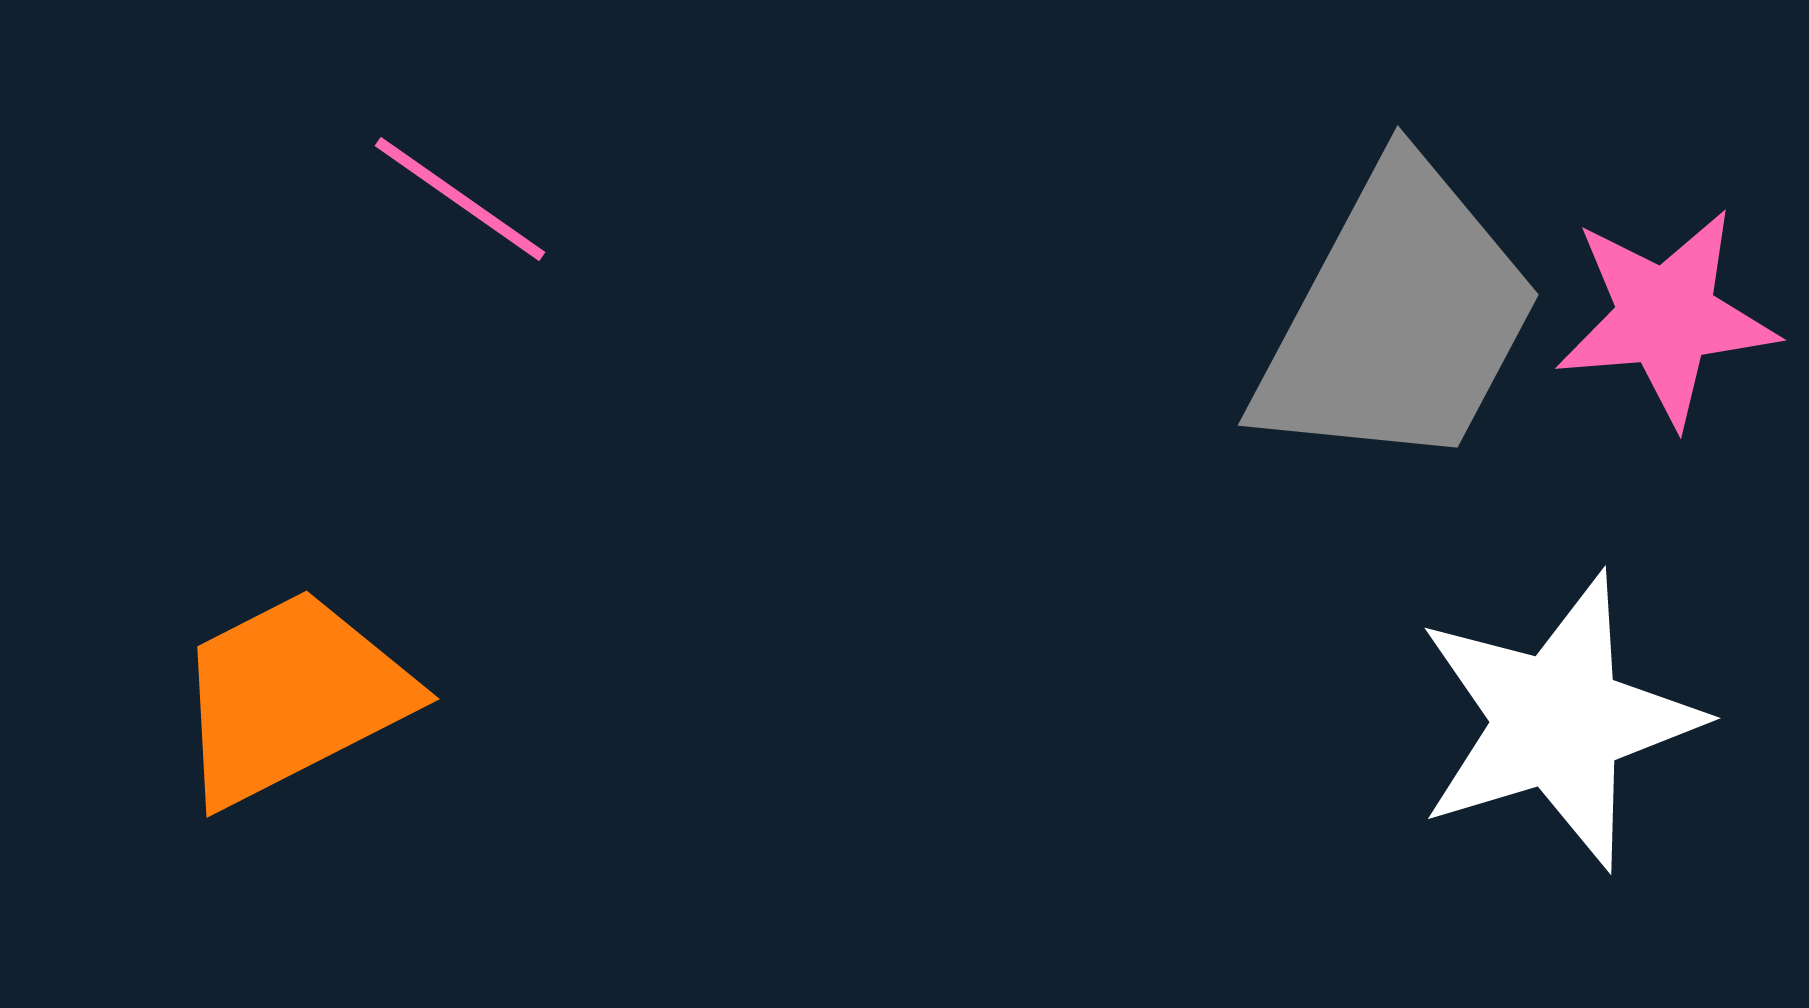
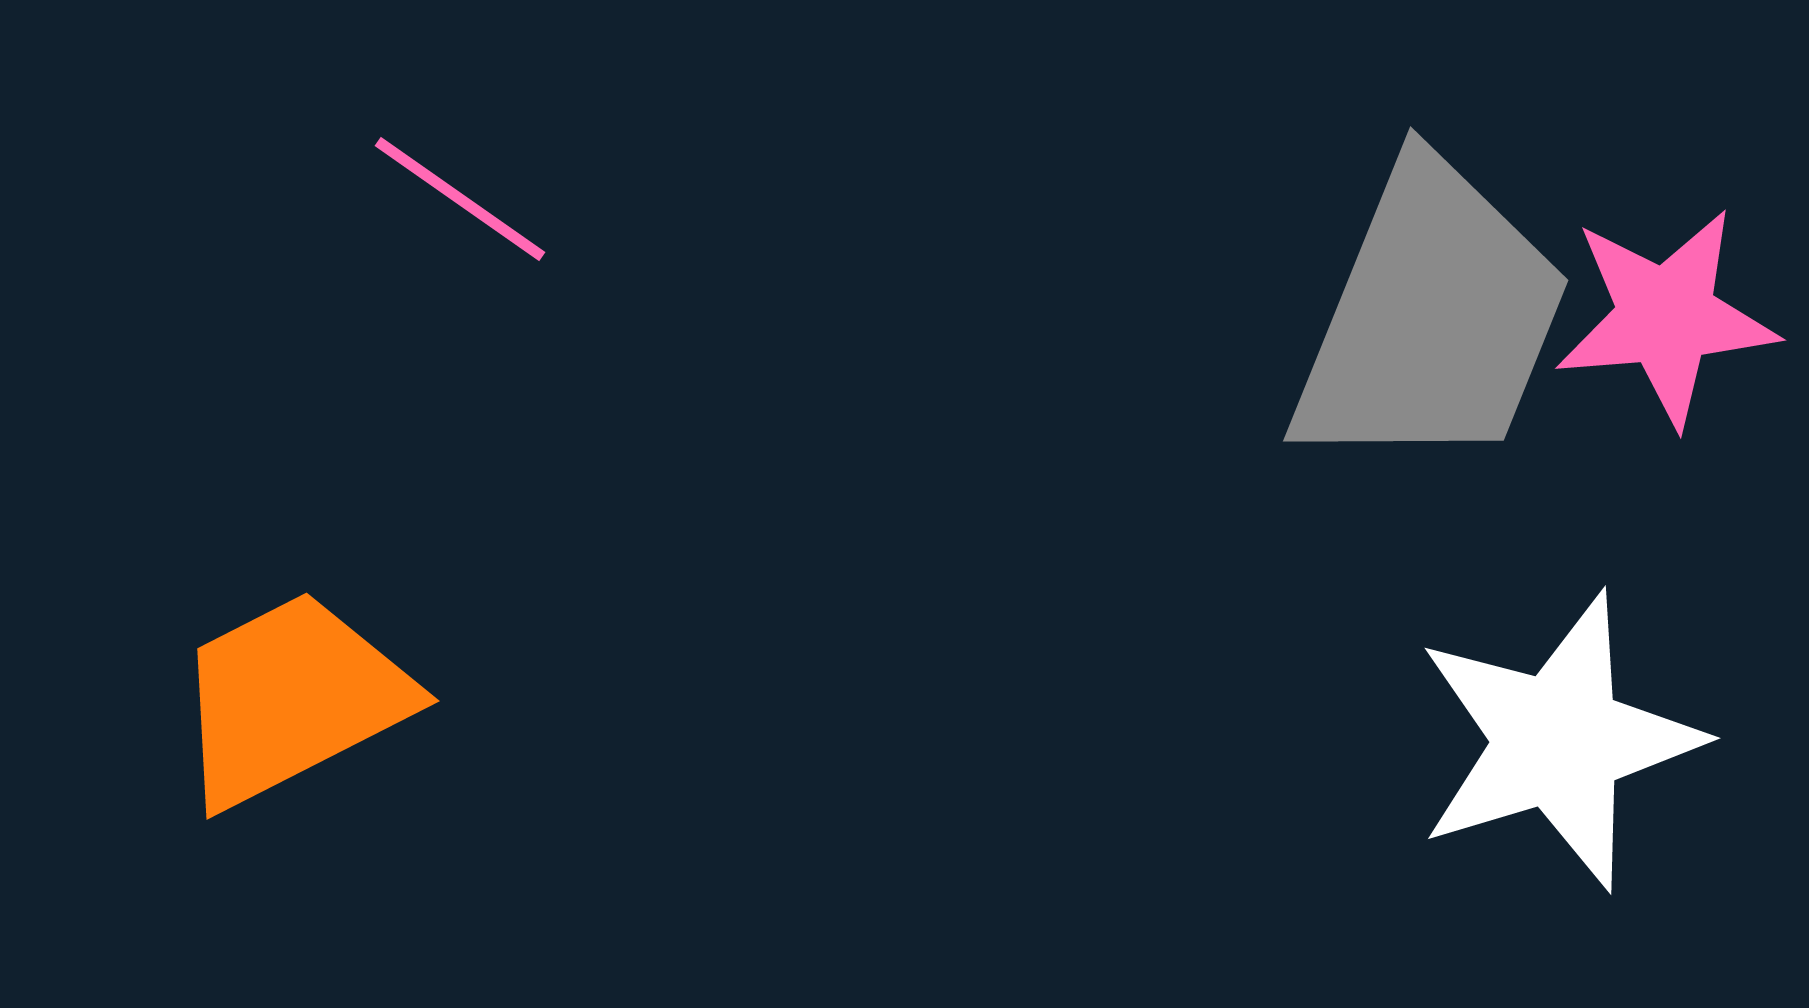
gray trapezoid: moved 33 px right; rotated 6 degrees counterclockwise
orange trapezoid: moved 2 px down
white star: moved 20 px down
